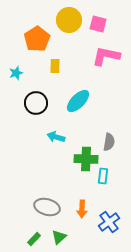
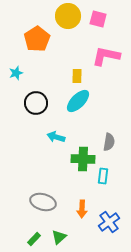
yellow circle: moved 1 px left, 4 px up
pink square: moved 5 px up
yellow rectangle: moved 22 px right, 10 px down
green cross: moved 3 px left
gray ellipse: moved 4 px left, 5 px up
